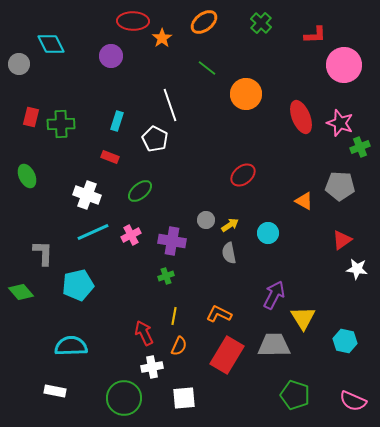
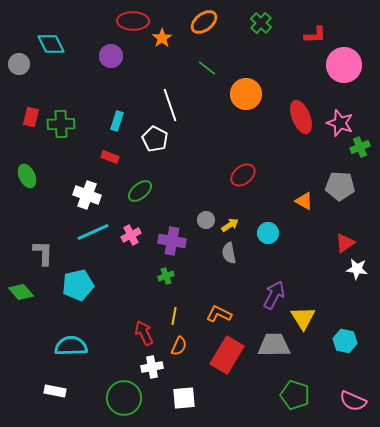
red triangle at (342, 240): moved 3 px right, 3 px down
